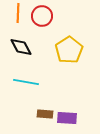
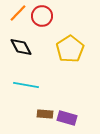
orange line: rotated 42 degrees clockwise
yellow pentagon: moved 1 px right, 1 px up
cyan line: moved 3 px down
purple rectangle: rotated 12 degrees clockwise
